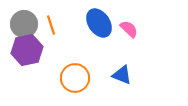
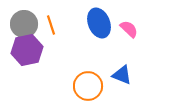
blue ellipse: rotated 12 degrees clockwise
orange circle: moved 13 px right, 8 px down
